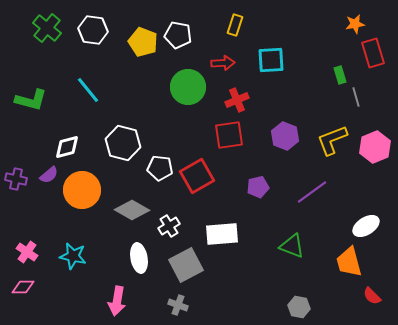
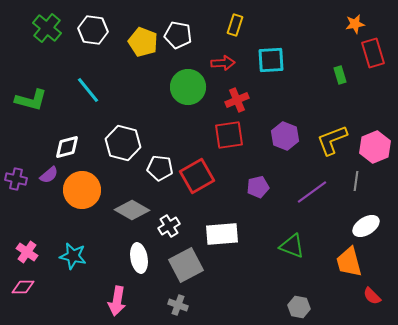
gray line at (356, 97): moved 84 px down; rotated 24 degrees clockwise
